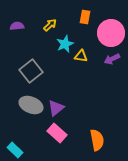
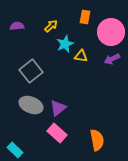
yellow arrow: moved 1 px right, 1 px down
pink circle: moved 1 px up
purple triangle: moved 2 px right
